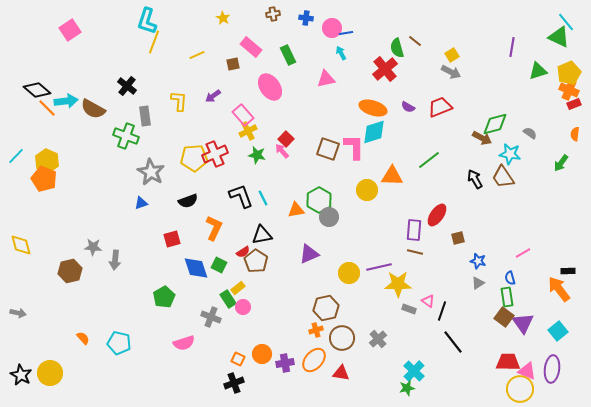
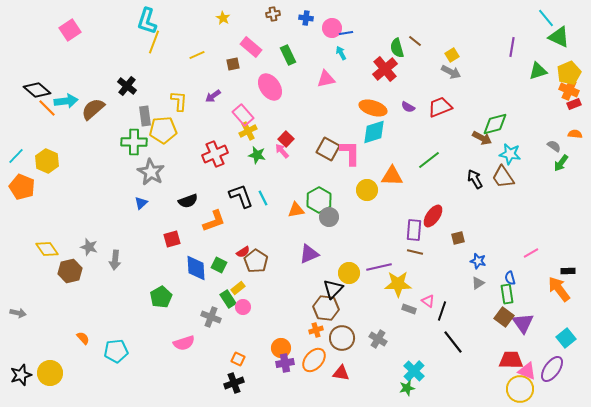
cyan line at (566, 22): moved 20 px left, 4 px up
brown semicircle at (93, 109): rotated 110 degrees clockwise
gray semicircle at (530, 133): moved 24 px right, 13 px down
orange semicircle at (575, 134): rotated 88 degrees clockwise
green cross at (126, 136): moved 8 px right, 6 px down; rotated 20 degrees counterclockwise
pink L-shape at (354, 147): moved 4 px left, 6 px down
brown square at (328, 149): rotated 10 degrees clockwise
yellow pentagon at (194, 158): moved 31 px left, 28 px up
orange pentagon at (44, 179): moved 22 px left, 8 px down
blue triangle at (141, 203): rotated 24 degrees counterclockwise
red ellipse at (437, 215): moved 4 px left, 1 px down
orange L-shape at (214, 228): moved 7 px up; rotated 45 degrees clockwise
black triangle at (262, 235): moved 71 px right, 54 px down; rotated 35 degrees counterclockwise
yellow diamond at (21, 245): moved 26 px right, 4 px down; rotated 20 degrees counterclockwise
gray star at (93, 247): moved 4 px left; rotated 12 degrees clockwise
pink line at (523, 253): moved 8 px right
blue diamond at (196, 268): rotated 16 degrees clockwise
green pentagon at (164, 297): moved 3 px left
green rectangle at (507, 297): moved 3 px up
brown hexagon at (326, 308): rotated 20 degrees clockwise
cyan square at (558, 331): moved 8 px right, 7 px down
gray cross at (378, 339): rotated 18 degrees counterclockwise
cyan pentagon at (119, 343): moved 3 px left, 8 px down; rotated 20 degrees counterclockwise
orange circle at (262, 354): moved 19 px right, 6 px up
red trapezoid at (508, 362): moved 3 px right, 2 px up
purple ellipse at (552, 369): rotated 28 degrees clockwise
black star at (21, 375): rotated 25 degrees clockwise
